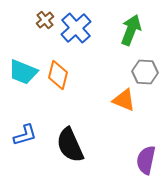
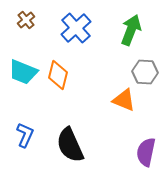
brown cross: moved 19 px left
blue L-shape: rotated 50 degrees counterclockwise
purple semicircle: moved 8 px up
